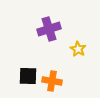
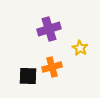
yellow star: moved 2 px right, 1 px up
orange cross: moved 14 px up; rotated 24 degrees counterclockwise
